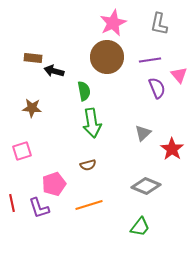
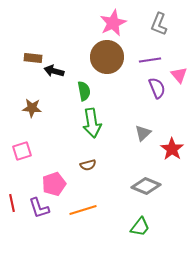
gray L-shape: rotated 10 degrees clockwise
orange line: moved 6 px left, 5 px down
